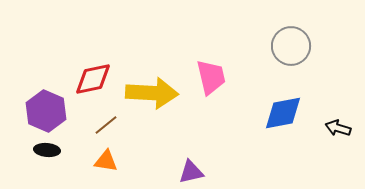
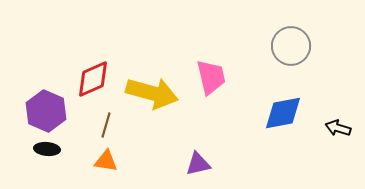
red diamond: rotated 12 degrees counterclockwise
yellow arrow: rotated 12 degrees clockwise
brown line: rotated 35 degrees counterclockwise
black ellipse: moved 1 px up
purple triangle: moved 7 px right, 8 px up
